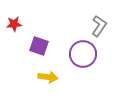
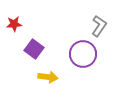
purple square: moved 5 px left, 3 px down; rotated 18 degrees clockwise
